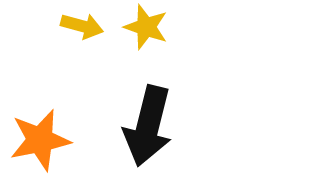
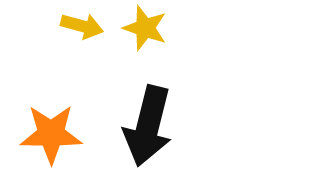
yellow star: moved 1 px left, 1 px down
orange star: moved 11 px right, 6 px up; rotated 12 degrees clockwise
